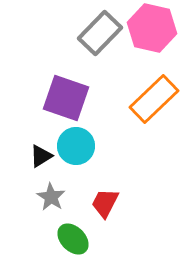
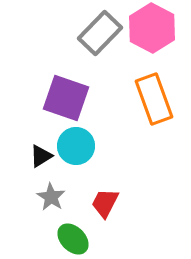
pink hexagon: rotated 15 degrees clockwise
orange rectangle: rotated 66 degrees counterclockwise
